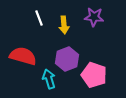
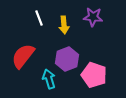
purple star: moved 1 px left
red semicircle: rotated 68 degrees counterclockwise
